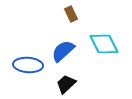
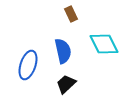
blue semicircle: rotated 120 degrees clockwise
blue ellipse: rotated 76 degrees counterclockwise
